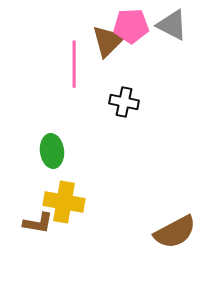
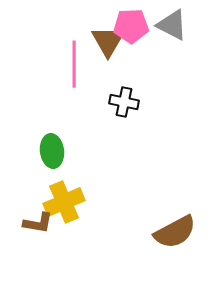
brown triangle: rotated 15 degrees counterclockwise
yellow cross: rotated 33 degrees counterclockwise
